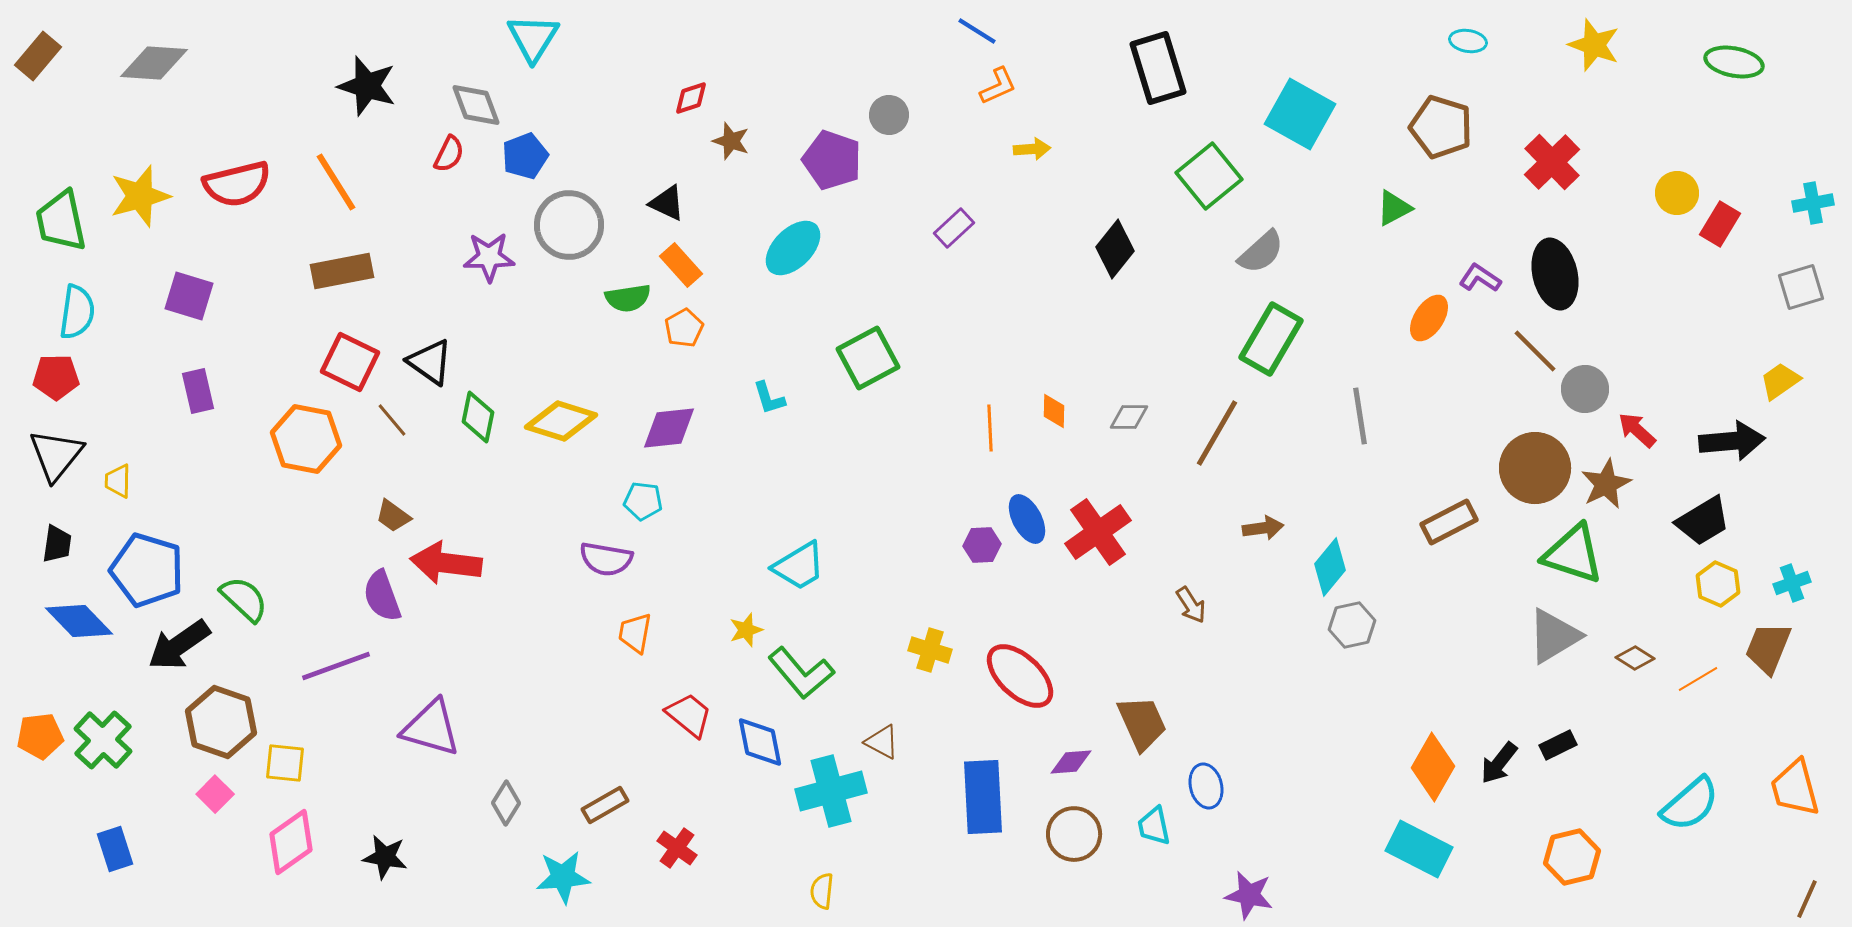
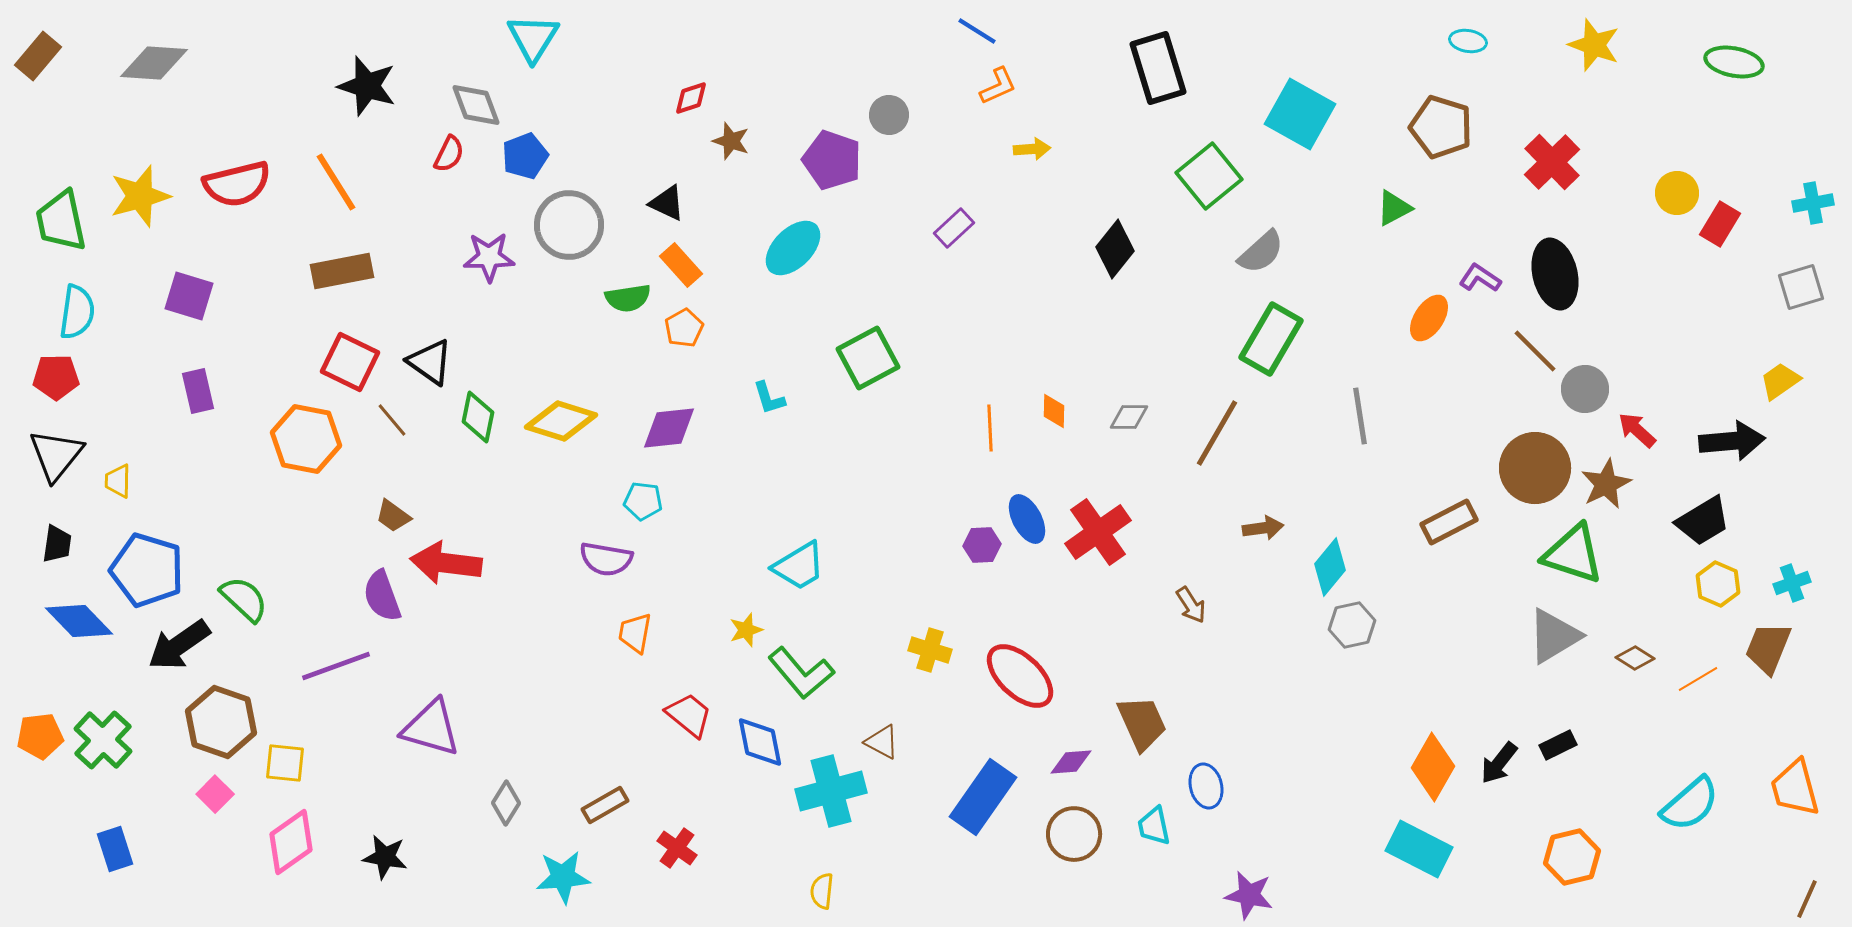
blue rectangle at (983, 797): rotated 38 degrees clockwise
